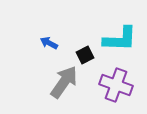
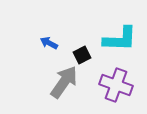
black square: moved 3 px left
